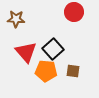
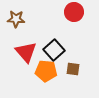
black square: moved 1 px right, 1 px down
brown square: moved 2 px up
